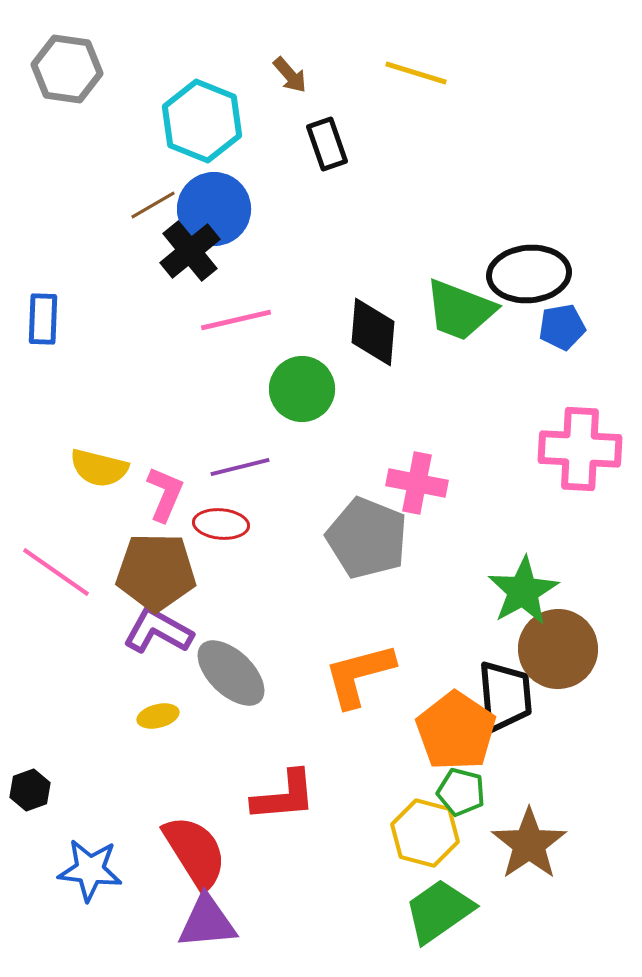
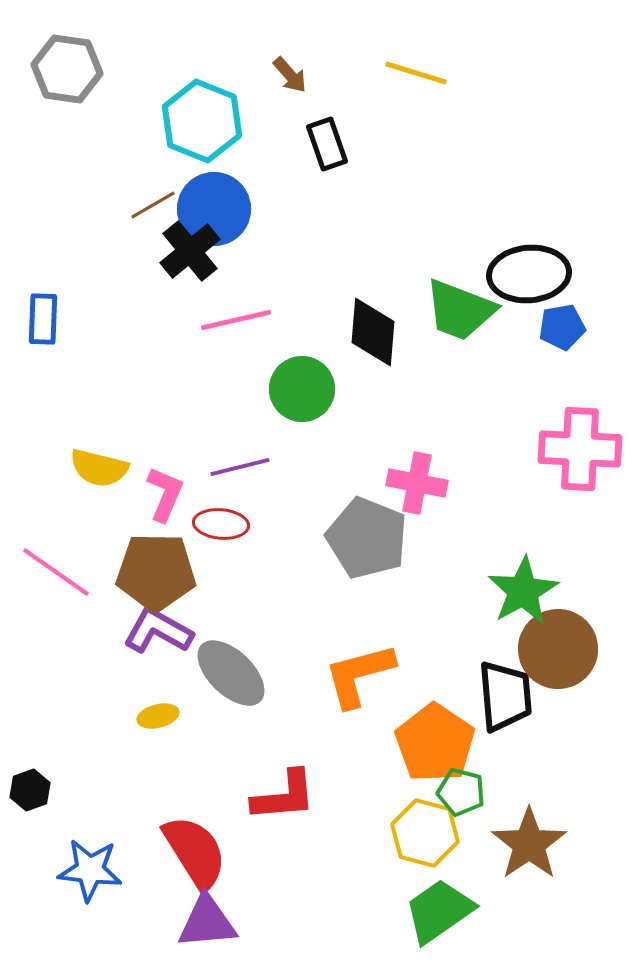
orange pentagon at (456, 731): moved 21 px left, 12 px down
